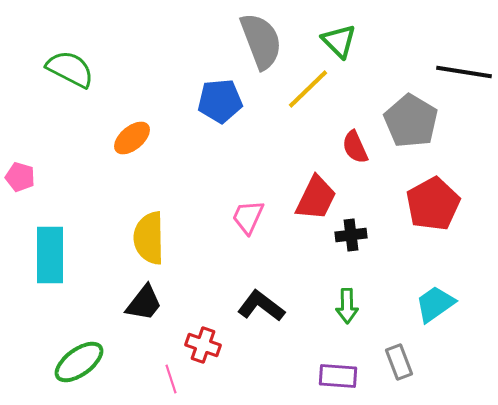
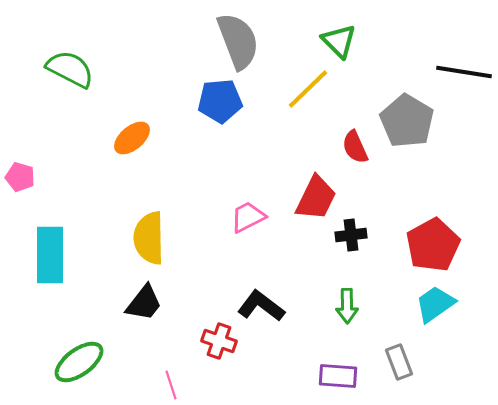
gray semicircle: moved 23 px left
gray pentagon: moved 4 px left
red pentagon: moved 41 px down
pink trapezoid: rotated 39 degrees clockwise
red cross: moved 16 px right, 4 px up
pink line: moved 6 px down
